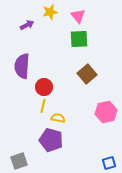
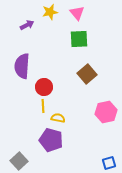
pink triangle: moved 1 px left, 3 px up
yellow line: rotated 16 degrees counterclockwise
gray square: rotated 24 degrees counterclockwise
